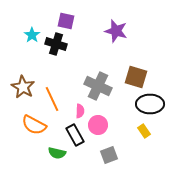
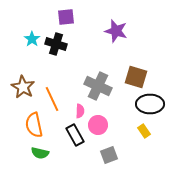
purple square: moved 4 px up; rotated 18 degrees counterclockwise
cyan star: moved 4 px down
orange semicircle: rotated 50 degrees clockwise
green semicircle: moved 17 px left
